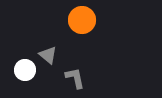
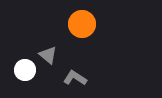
orange circle: moved 4 px down
gray L-shape: rotated 45 degrees counterclockwise
